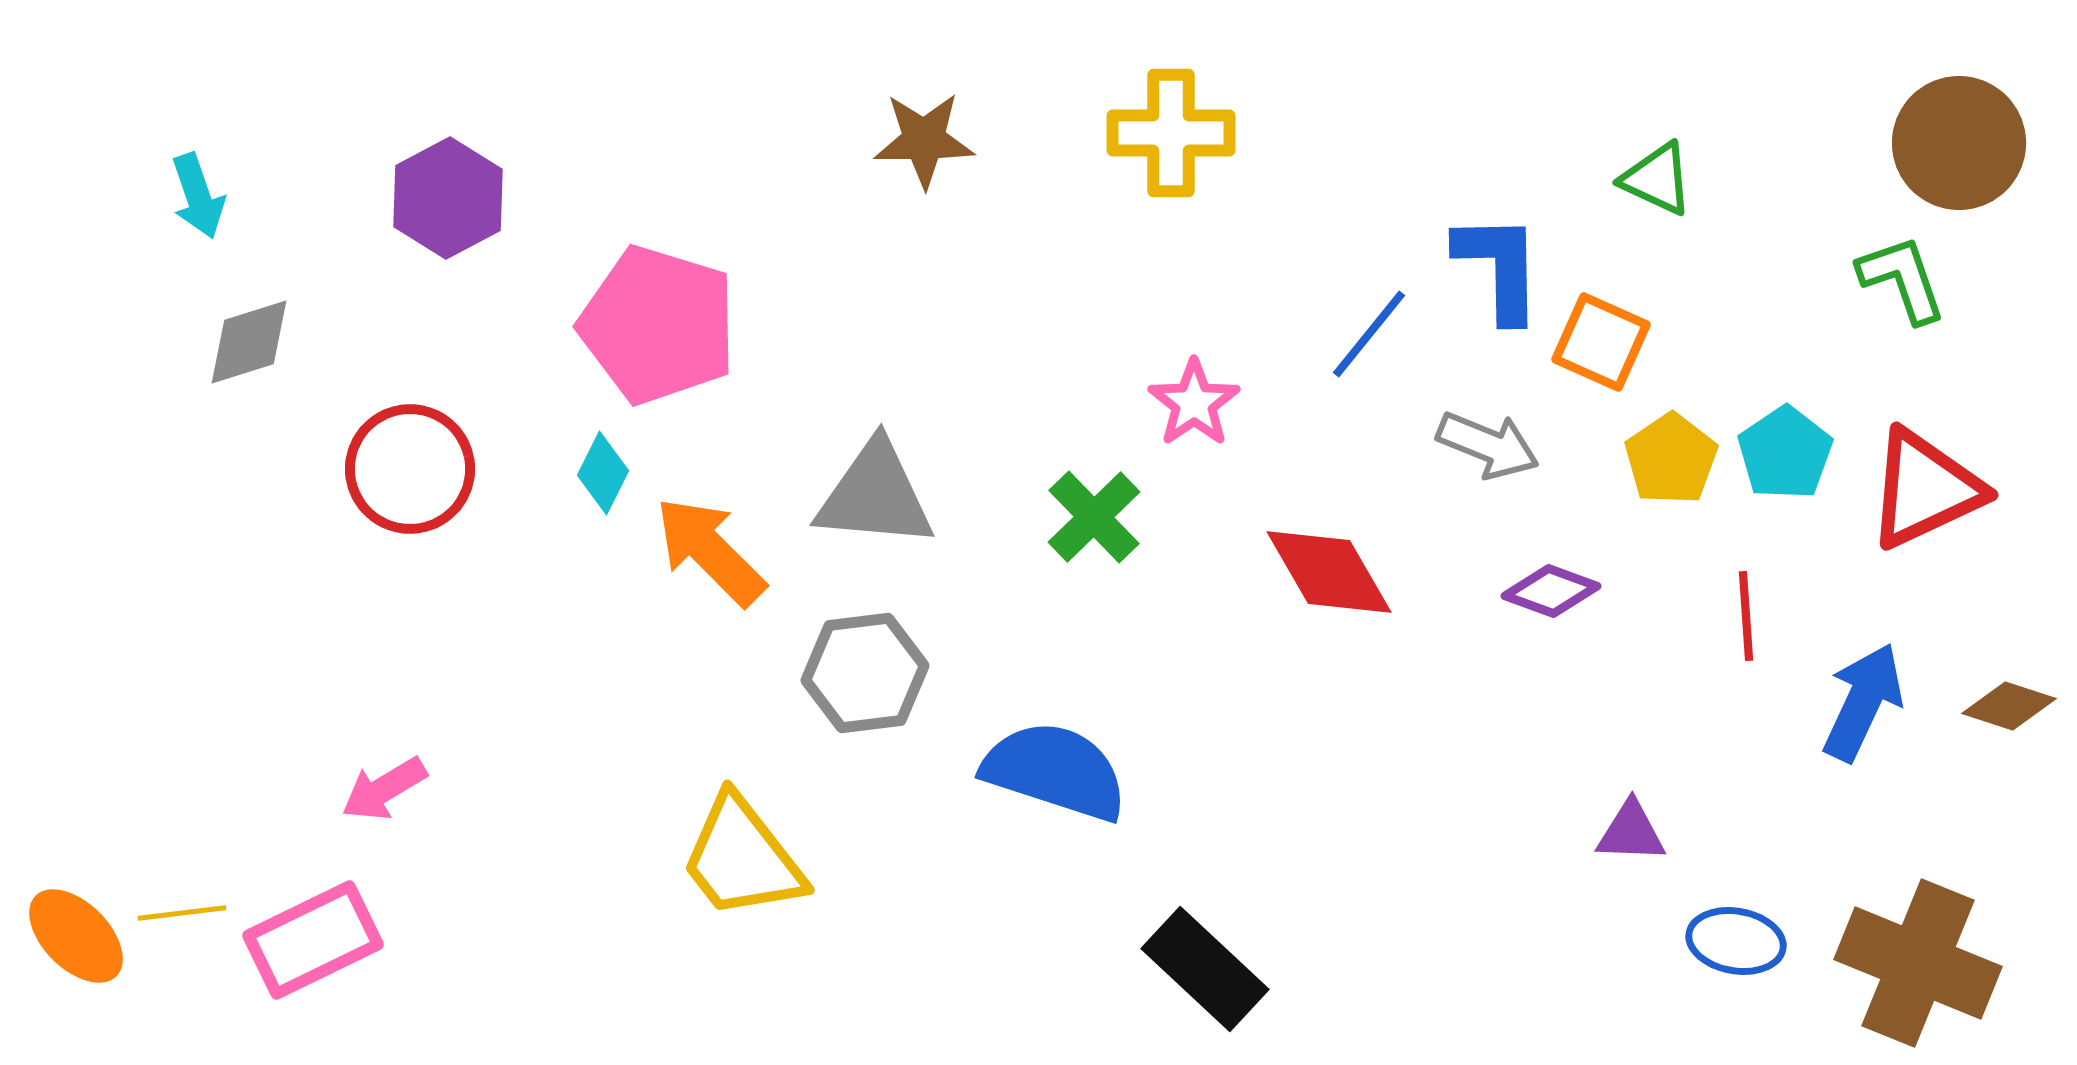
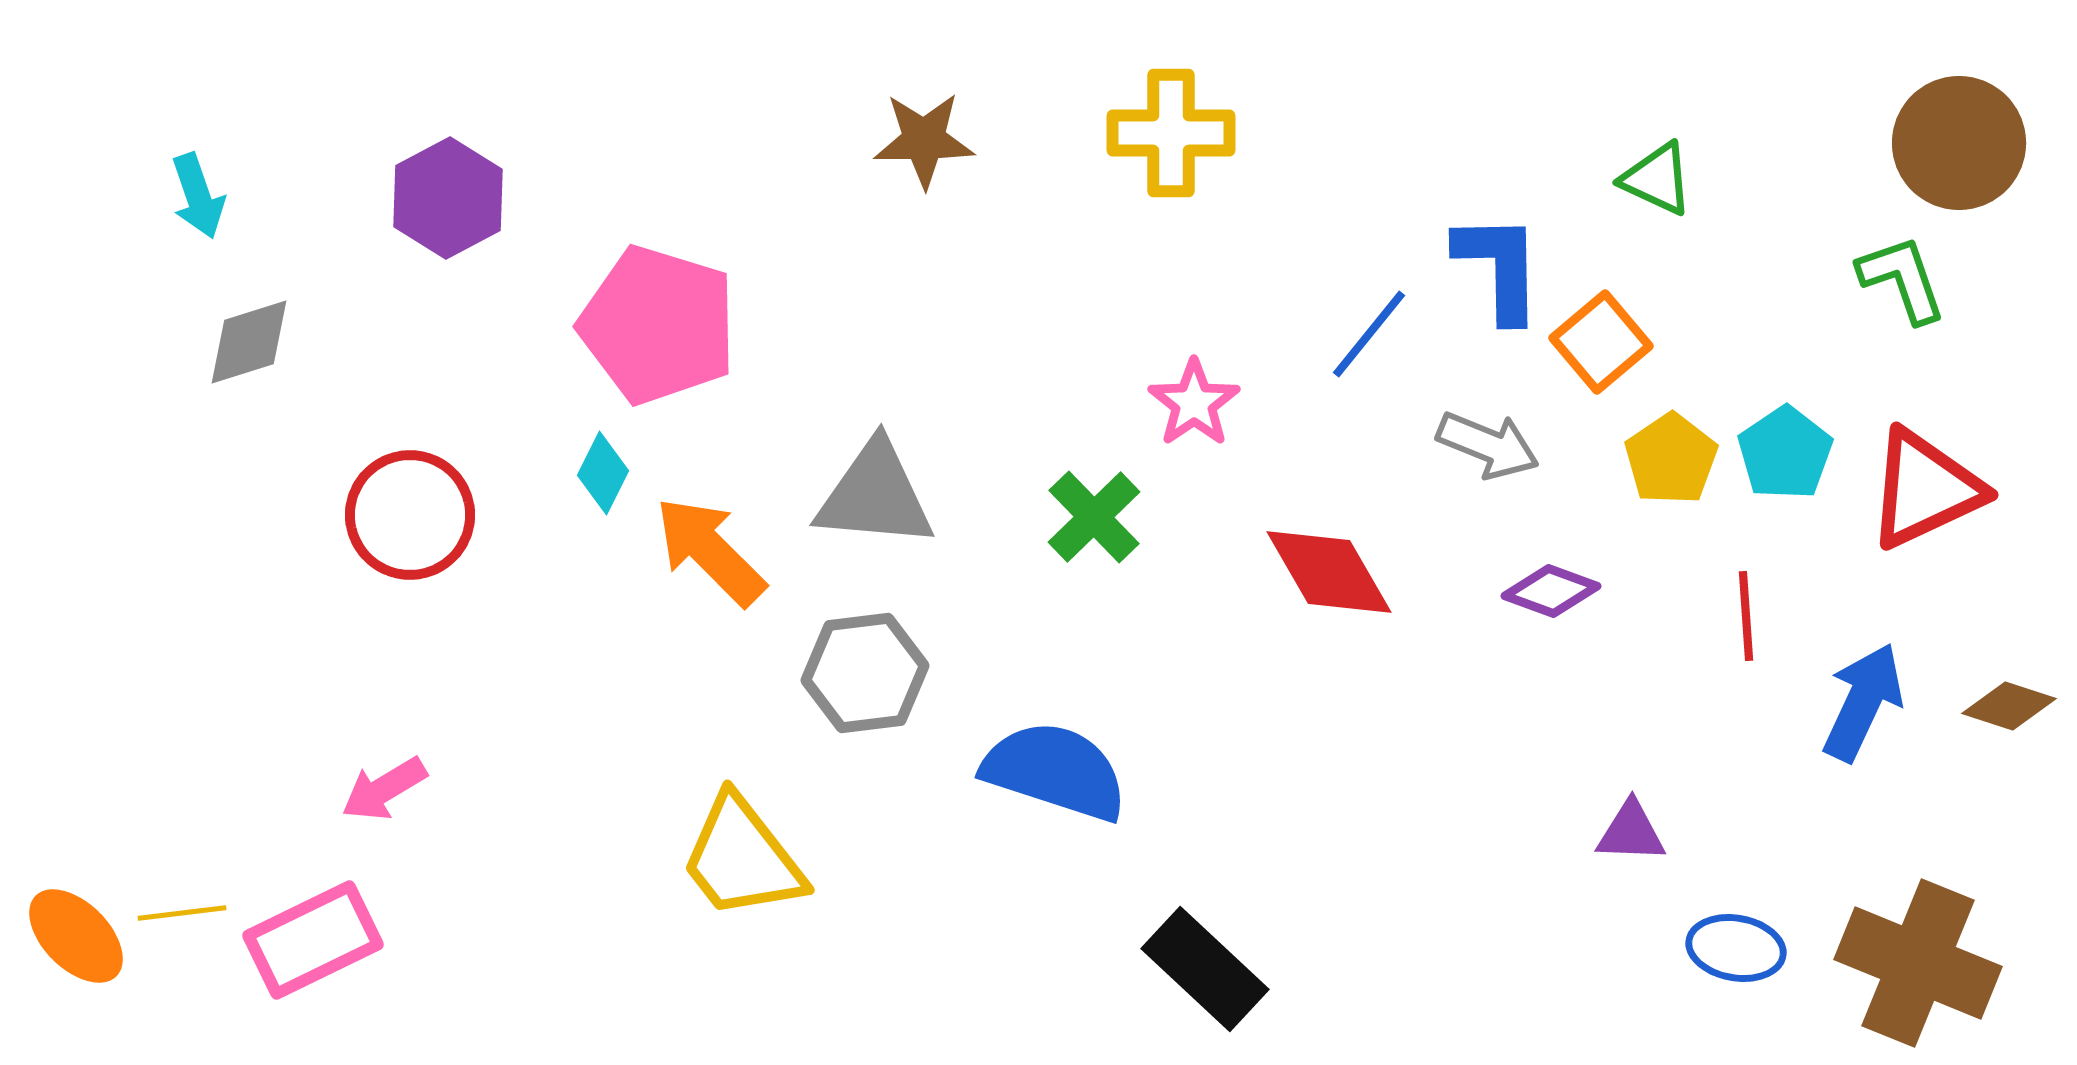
orange square: rotated 26 degrees clockwise
red circle: moved 46 px down
blue ellipse: moved 7 px down
